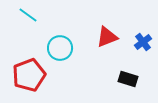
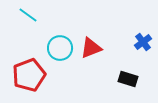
red triangle: moved 16 px left, 11 px down
